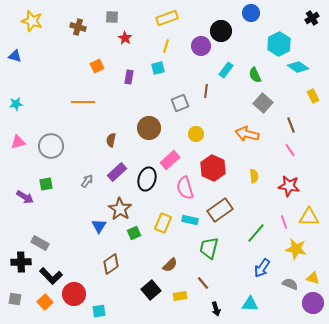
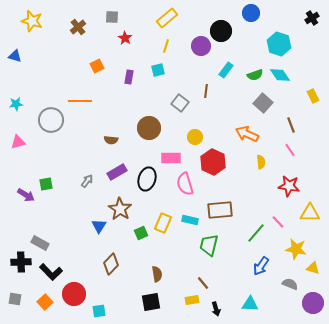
yellow rectangle at (167, 18): rotated 20 degrees counterclockwise
brown cross at (78, 27): rotated 35 degrees clockwise
cyan hexagon at (279, 44): rotated 15 degrees counterclockwise
cyan diamond at (298, 67): moved 18 px left, 8 px down; rotated 20 degrees clockwise
cyan square at (158, 68): moved 2 px down
green semicircle at (255, 75): rotated 84 degrees counterclockwise
orange line at (83, 102): moved 3 px left, 1 px up
gray square at (180, 103): rotated 30 degrees counterclockwise
yellow circle at (196, 134): moved 1 px left, 3 px down
orange arrow at (247, 134): rotated 10 degrees clockwise
brown semicircle at (111, 140): rotated 96 degrees counterclockwise
gray circle at (51, 146): moved 26 px up
pink rectangle at (170, 160): moved 1 px right, 2 px up; rotated 42 degrees clockwise
red hexagon at (213, 168): moved 6 px up
purple rectangle at (117, 172): rotated 12 degrees clockwise
yellow semicircle at (254, 176): moved 7 px right, 14 px up
pink semicircle at (185, 188): moved 4 px up
purple arrow at (25, 197): moved 1 px right, 2 px up
brown rectangle at (220, 210): rotated 30 degrees clockwise
yellow triangle at (309, 217): moved 1 px right, 4 px up
pink line at (284, 222): moved 6 px left; rotated 24 degrees counterclockwise
green square at (134, 233): moved 7 px right
green trapezoid at (209, 248): moved 3 px up
brown diamond at (111, 264): rotated 10 degrees counterclockwise
brown semicircle at (170, 265): moved 13 px left, 9 px down; rotated 56 degrees counterclockwise
blue arrow at (262, 268): moved 1 px left, 2 px up
black L-shape at (51, 276): moved 4 px up
yellow triangle at (313, 278): moved 10 px up
black square at (151, 290): moved 12 px down; rotated 30 degrees clockwise
yellow rectangle at (180, 296): moved 12 px right, 4 px down
